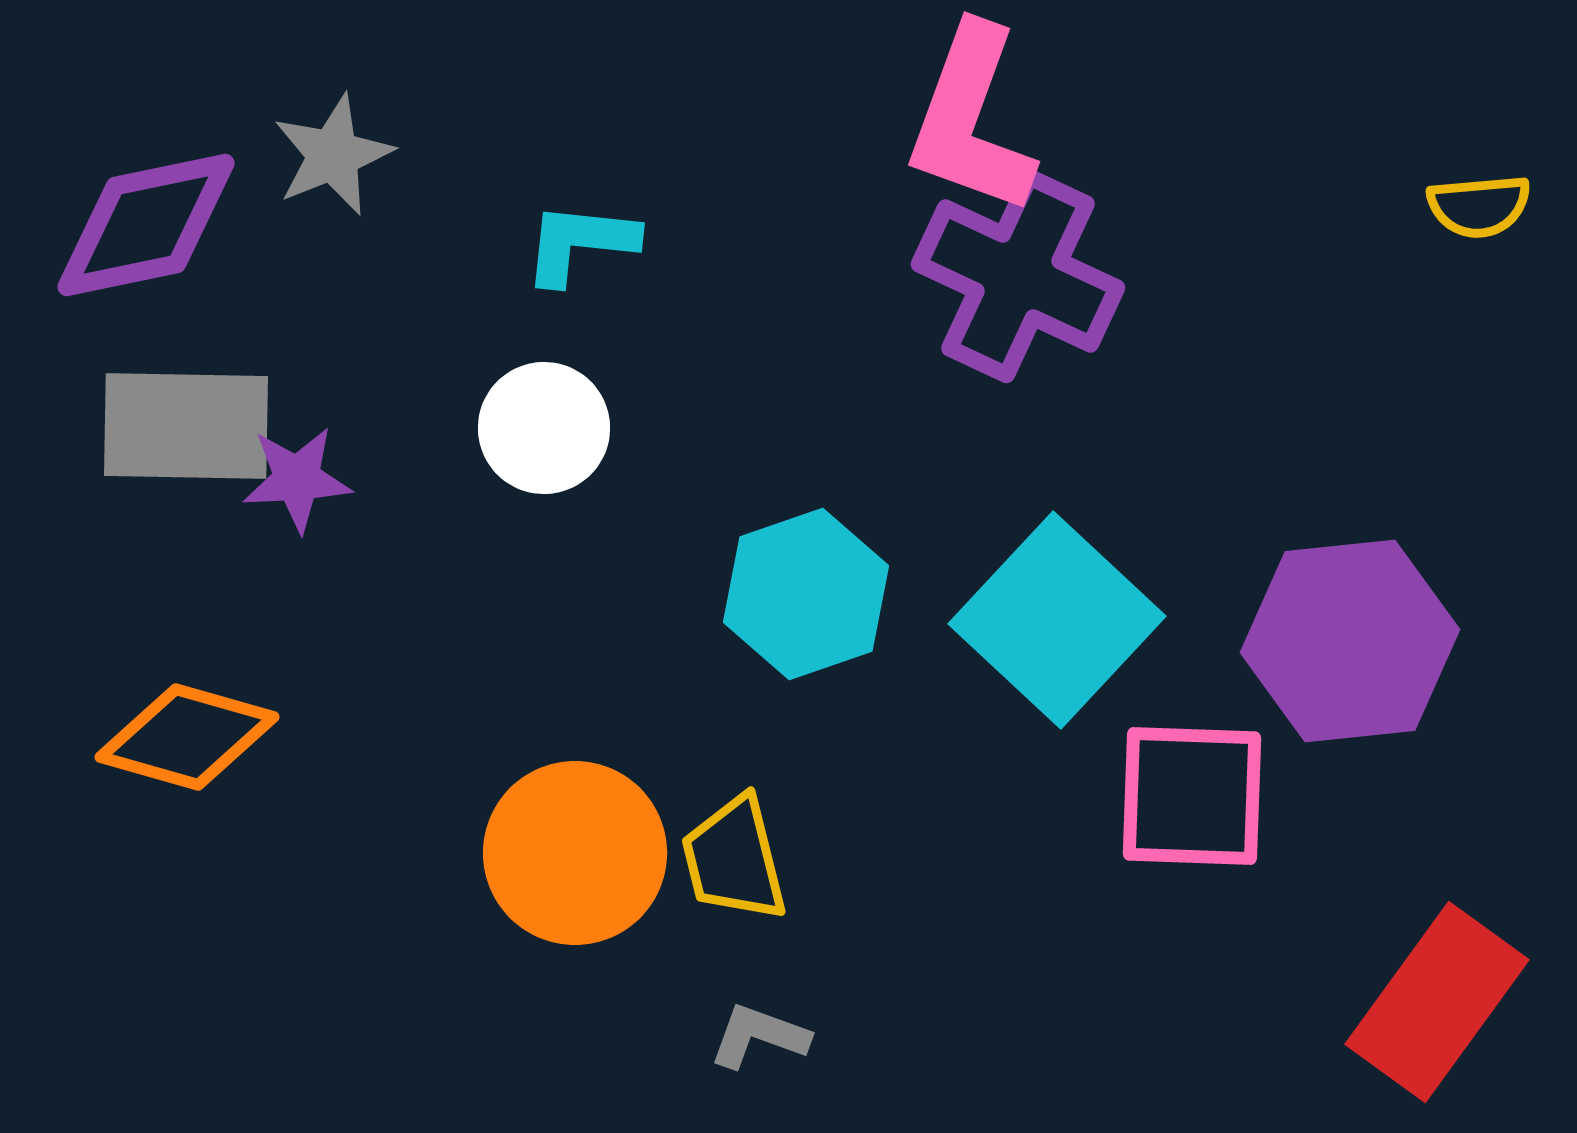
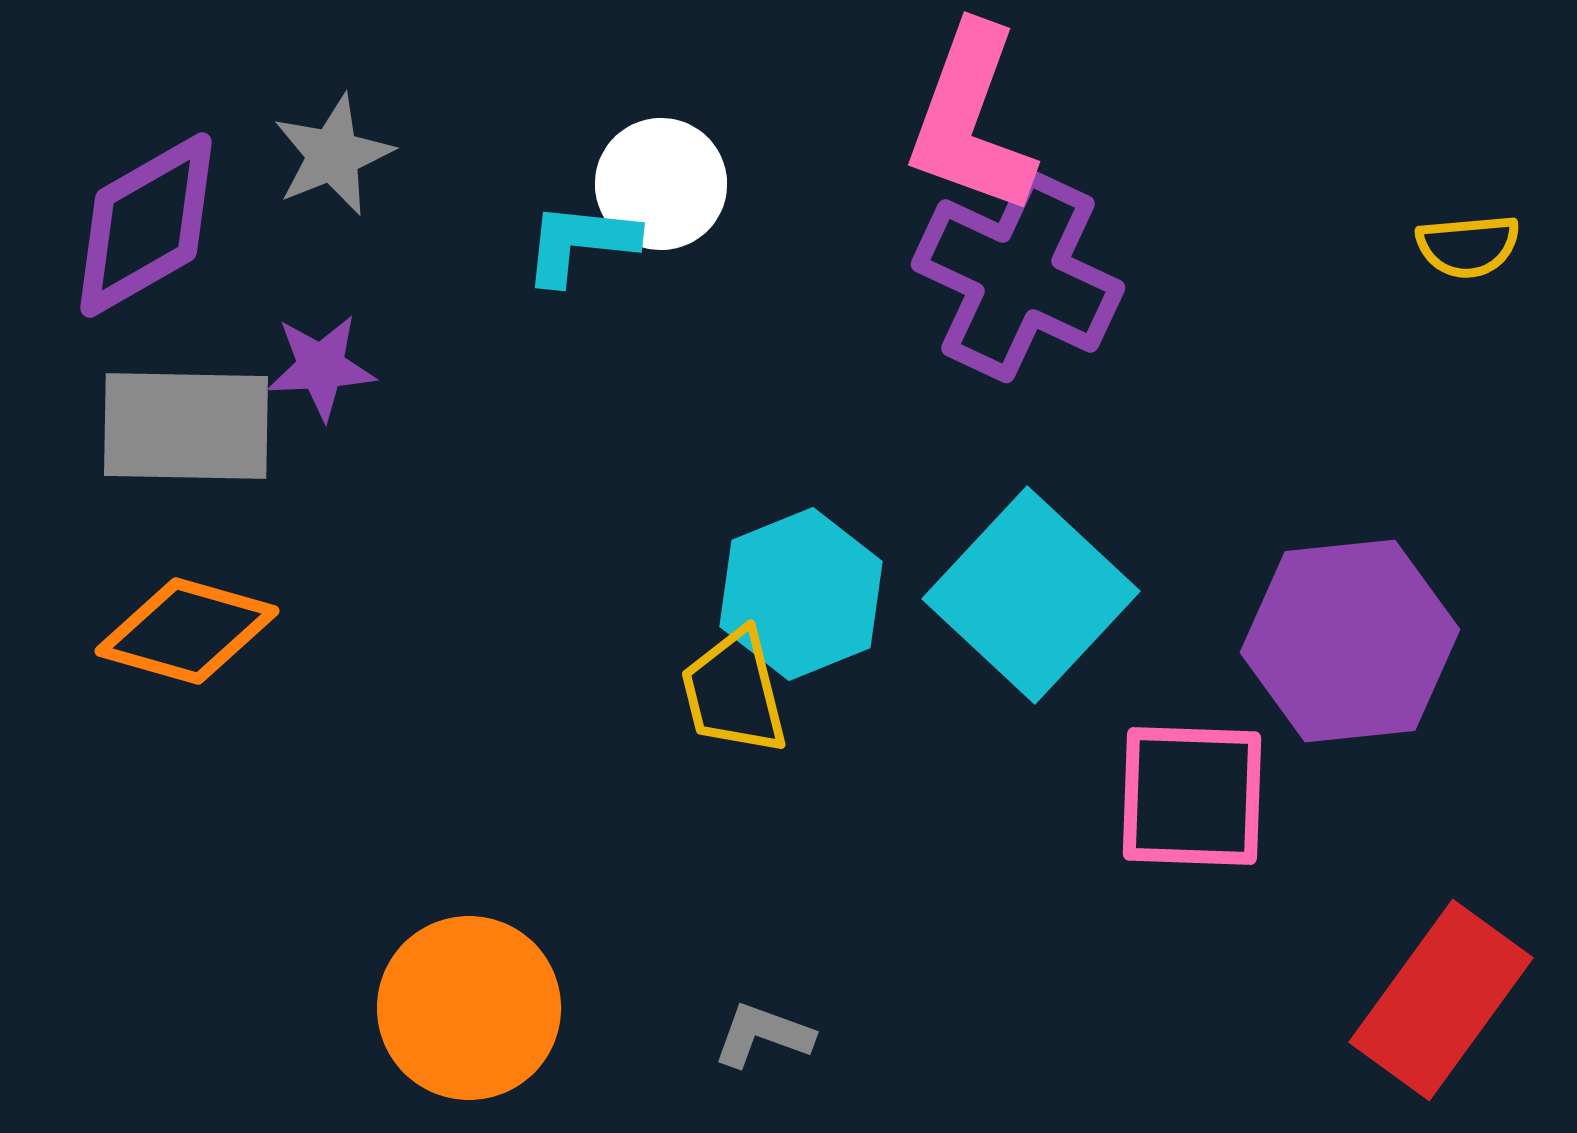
yellow semicircle: moved 11 px left, 40 px down
purple diamond: rotated 18 degrees counterclockwise
white circle: moved 117 px right, 244 px up
purple star: moved 24 px right, 112 px up
cyan hexagon: moved 5 px left; rotated 3 degrees counterclockwise
cyan square: moved 26 px left, 25 px up
orange diamond: moved 106 px up
orange circle: moved 106 px left, 155 px down
yellow trapezoid: moved 167 px up
red rectangle: moved 4 px right, 2 px up
gray L-shape: moved 4 px right, 1 px up
